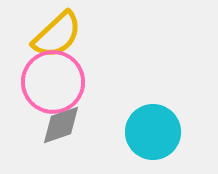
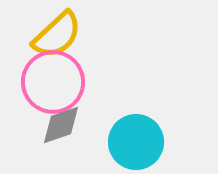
cyan circle: moved 17 px left, 10 px down
